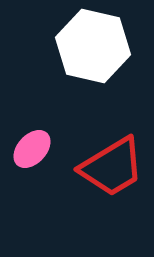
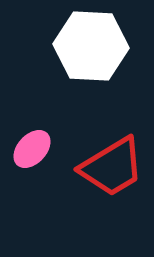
white hexagon: moved 2 px left; rotated 10 degrees counterclockwise
